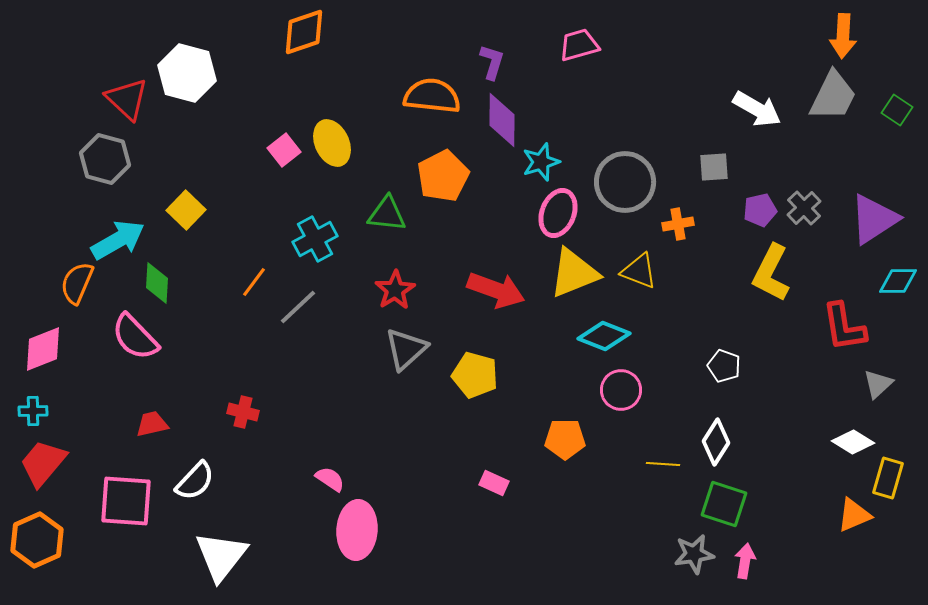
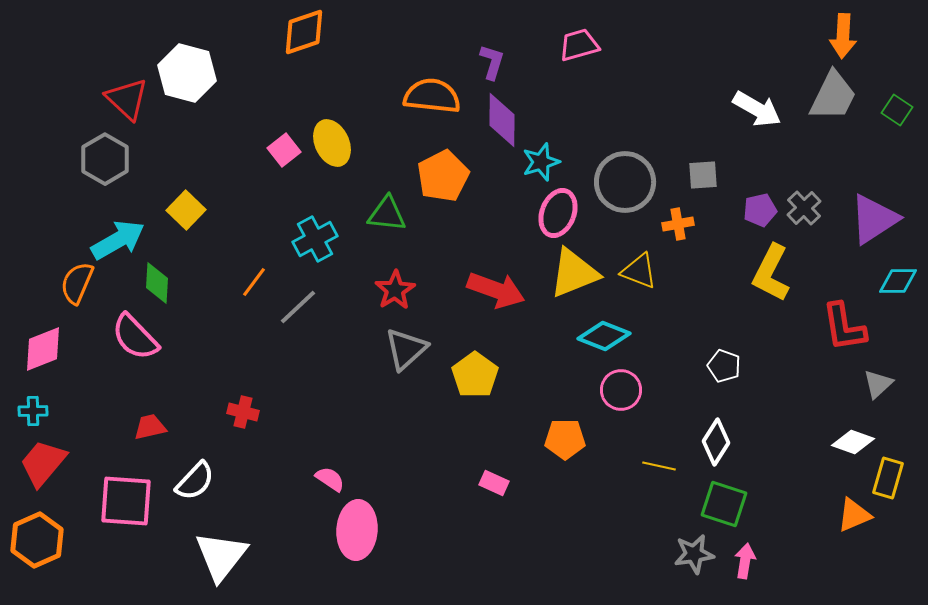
gray hexagon at (105, 159): rotated 15 degrees clockwise
gray square at (714, 167): moved 11 px left, 8 px down
yellow pentagon at (475, 375): rotated 21 degrees clockwise
red trapezoid at (152, 424): moved 2 px left, 3 px down
white diamond at (853, 442): rotated 12 degrees counterclockwise
yellow line at (663, 464): moved 4 px left, 2 px down; rotated 8 degrees clockwise
